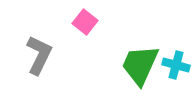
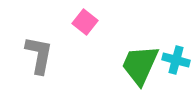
gray L-shape: rotated 15 degrees counterclockwise
cyan cross: moved 5 px up
